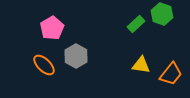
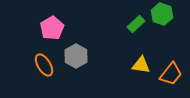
orange ellipse: rotated 15 degrees clockwise
